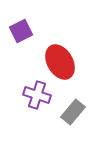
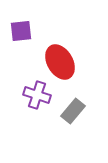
purple square: rotated 20 degrees clockwise
gray rectangle: moved 1 px up
